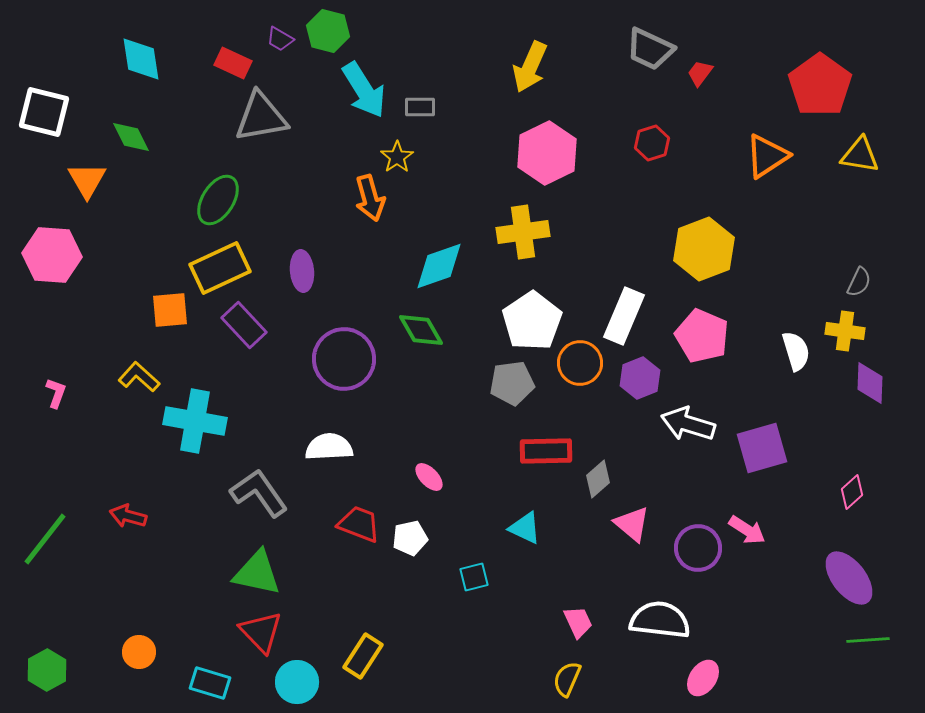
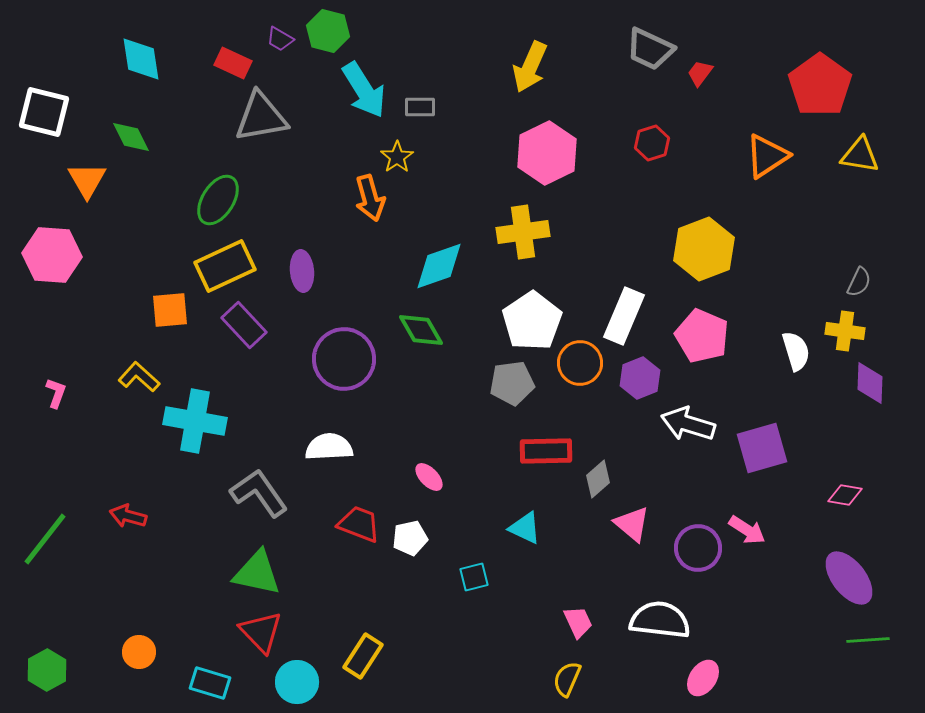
yellow rectangle at (220, 268): moved 5 px right, 2 px up
pink diamond at (852, 492): moved 7 px left, 3 px down; rotated 52 degrees clockwise
